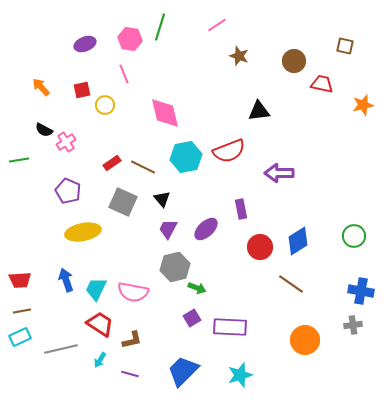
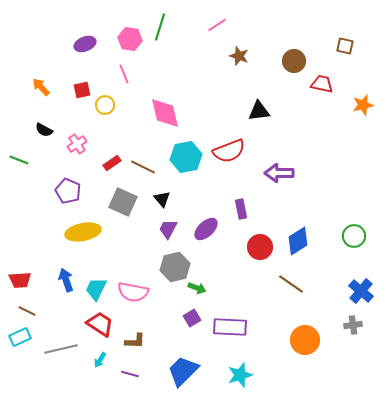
pink cross at (66, 142): moved 11 px right, 2 px down
green line at (19, 160): rotated 30 degrees clockwise
blue cross at (361, 291): rotated 30 degrees clockwise
brown line at (22, 311): moved 5 px right; rotated 36 degrees clockwise
brown L-shape at (132, 340): moved 3 px right, 1 px down; rotated 15 degrees clockwise
